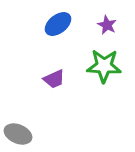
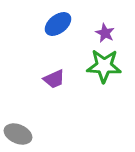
purple star: moved 2 px left, 8 px down
